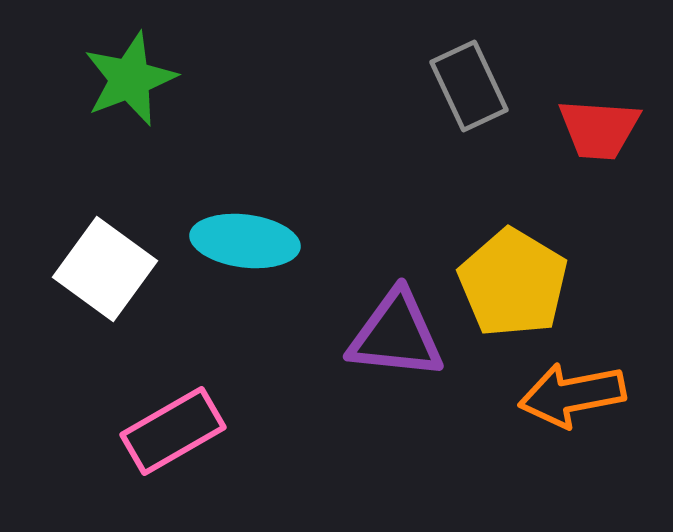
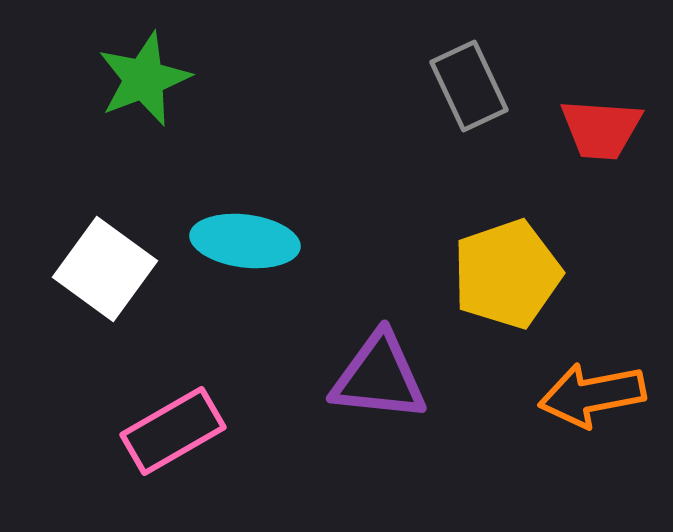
green star: moved 14 px right
red trapezoid: moved 2 px right
yellow pentagon: moved 6 px left, 9 px up; rotated 22 degrees clockwise
purple triangle: moved 17 px left, 42 px down
orange arrow: moved 20 px right
